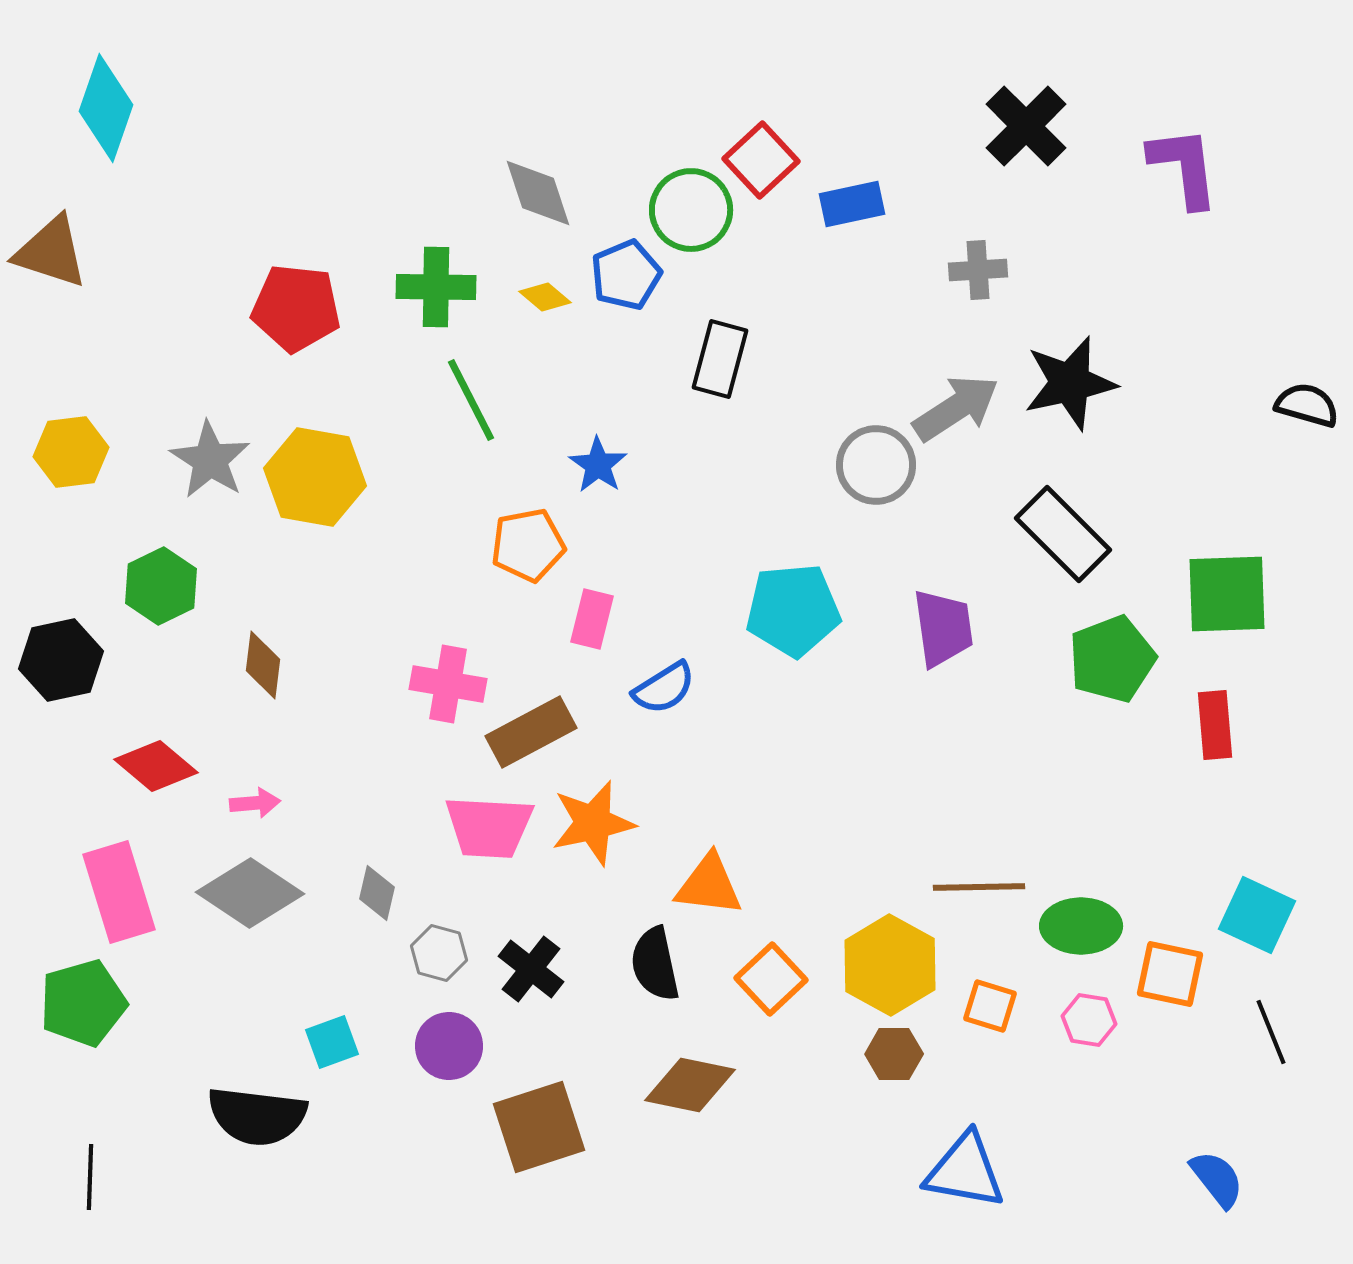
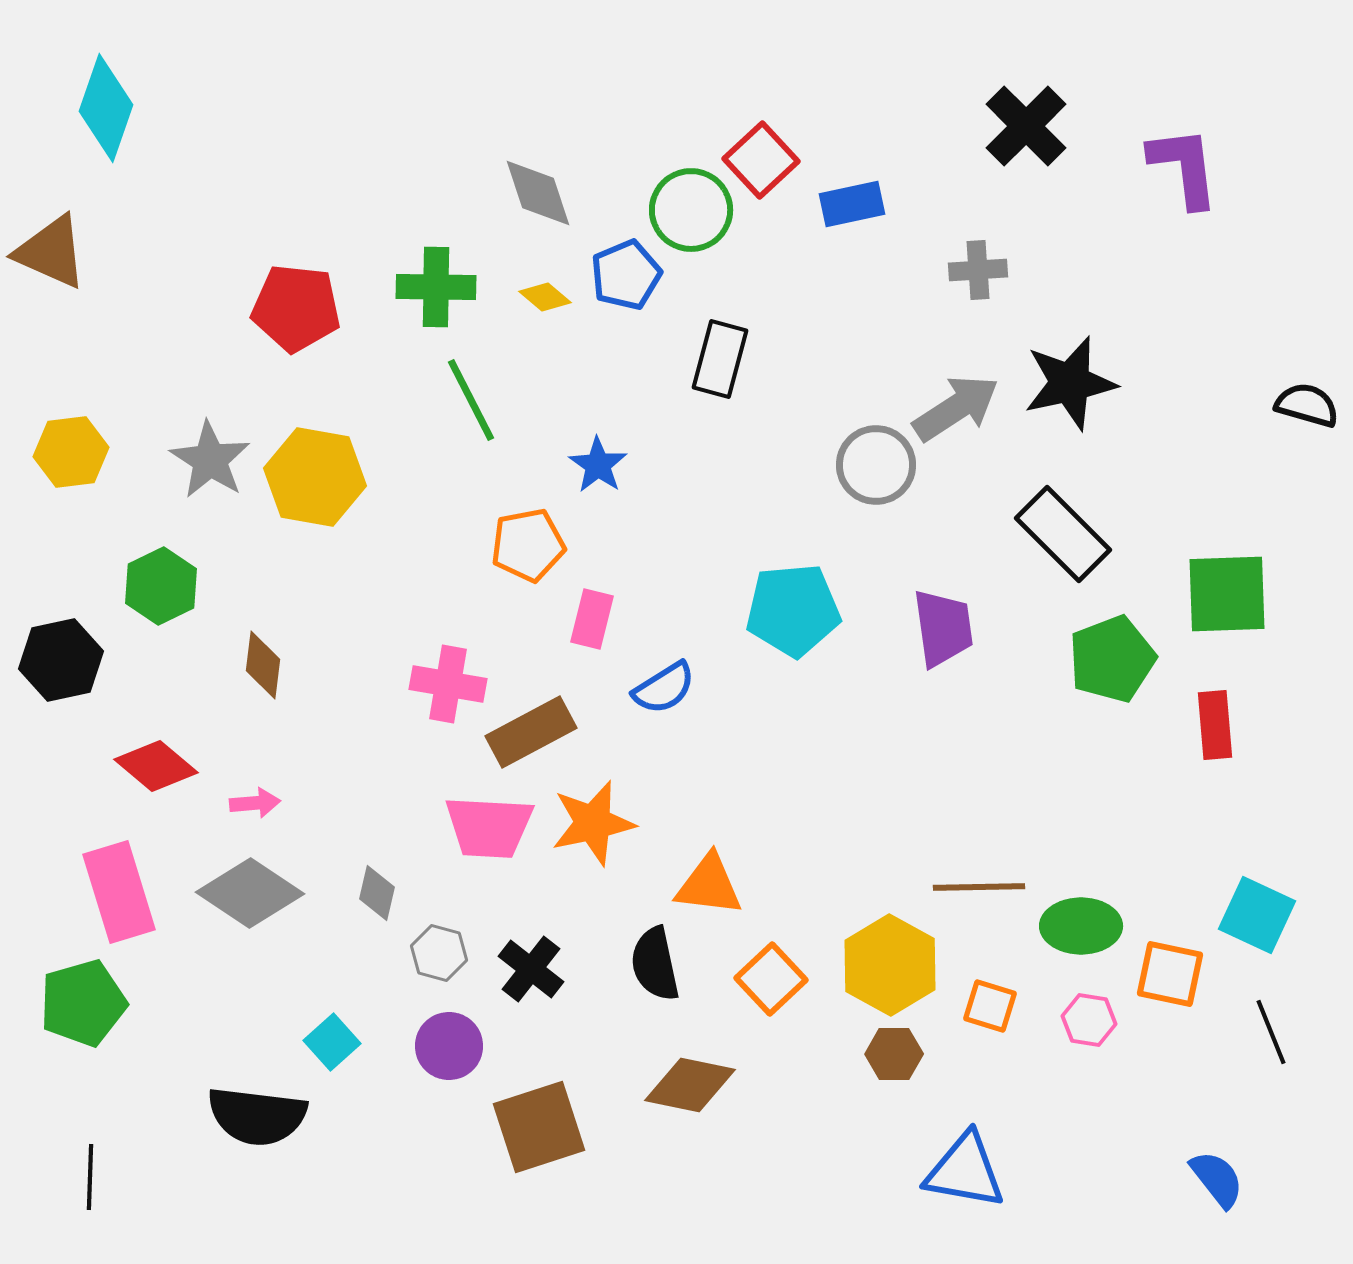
brown triangle at (51, 252): rotated 6 degrees clockwise
cyan square at (332, 1042): rotated 22 degrees counterclockwise
